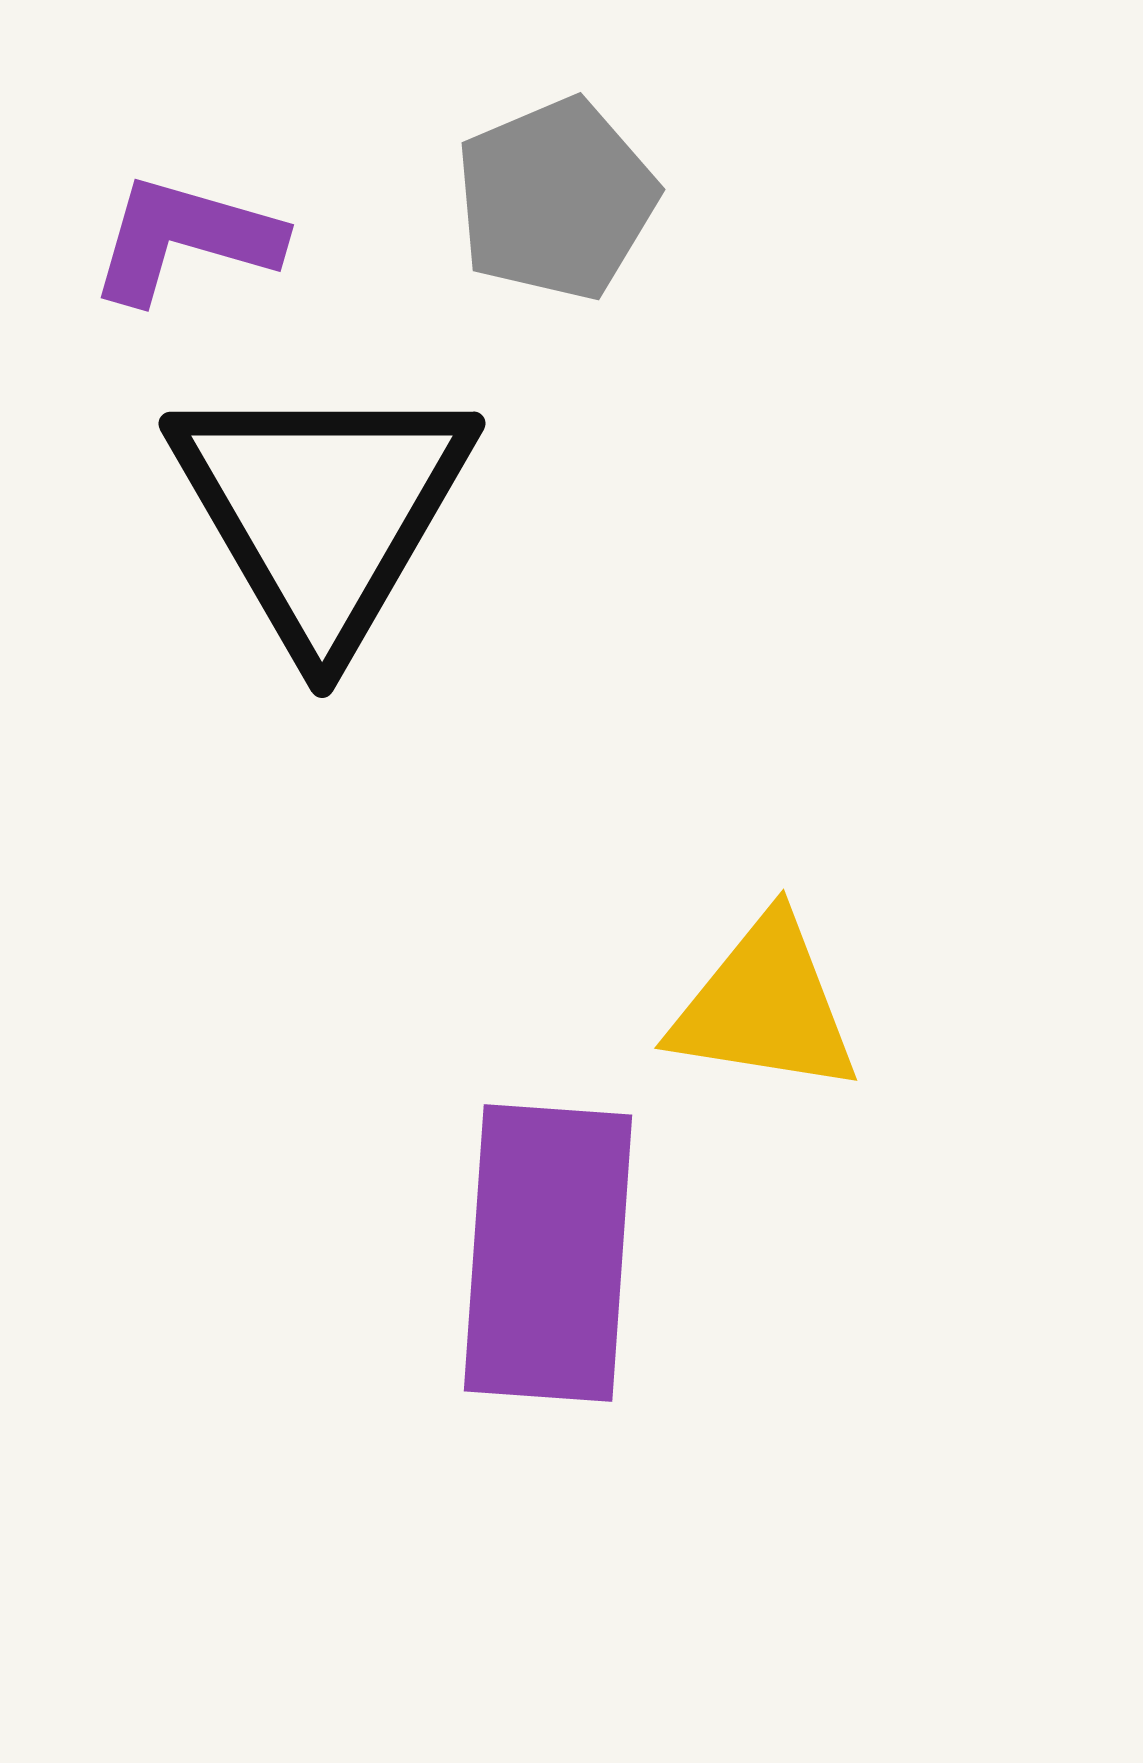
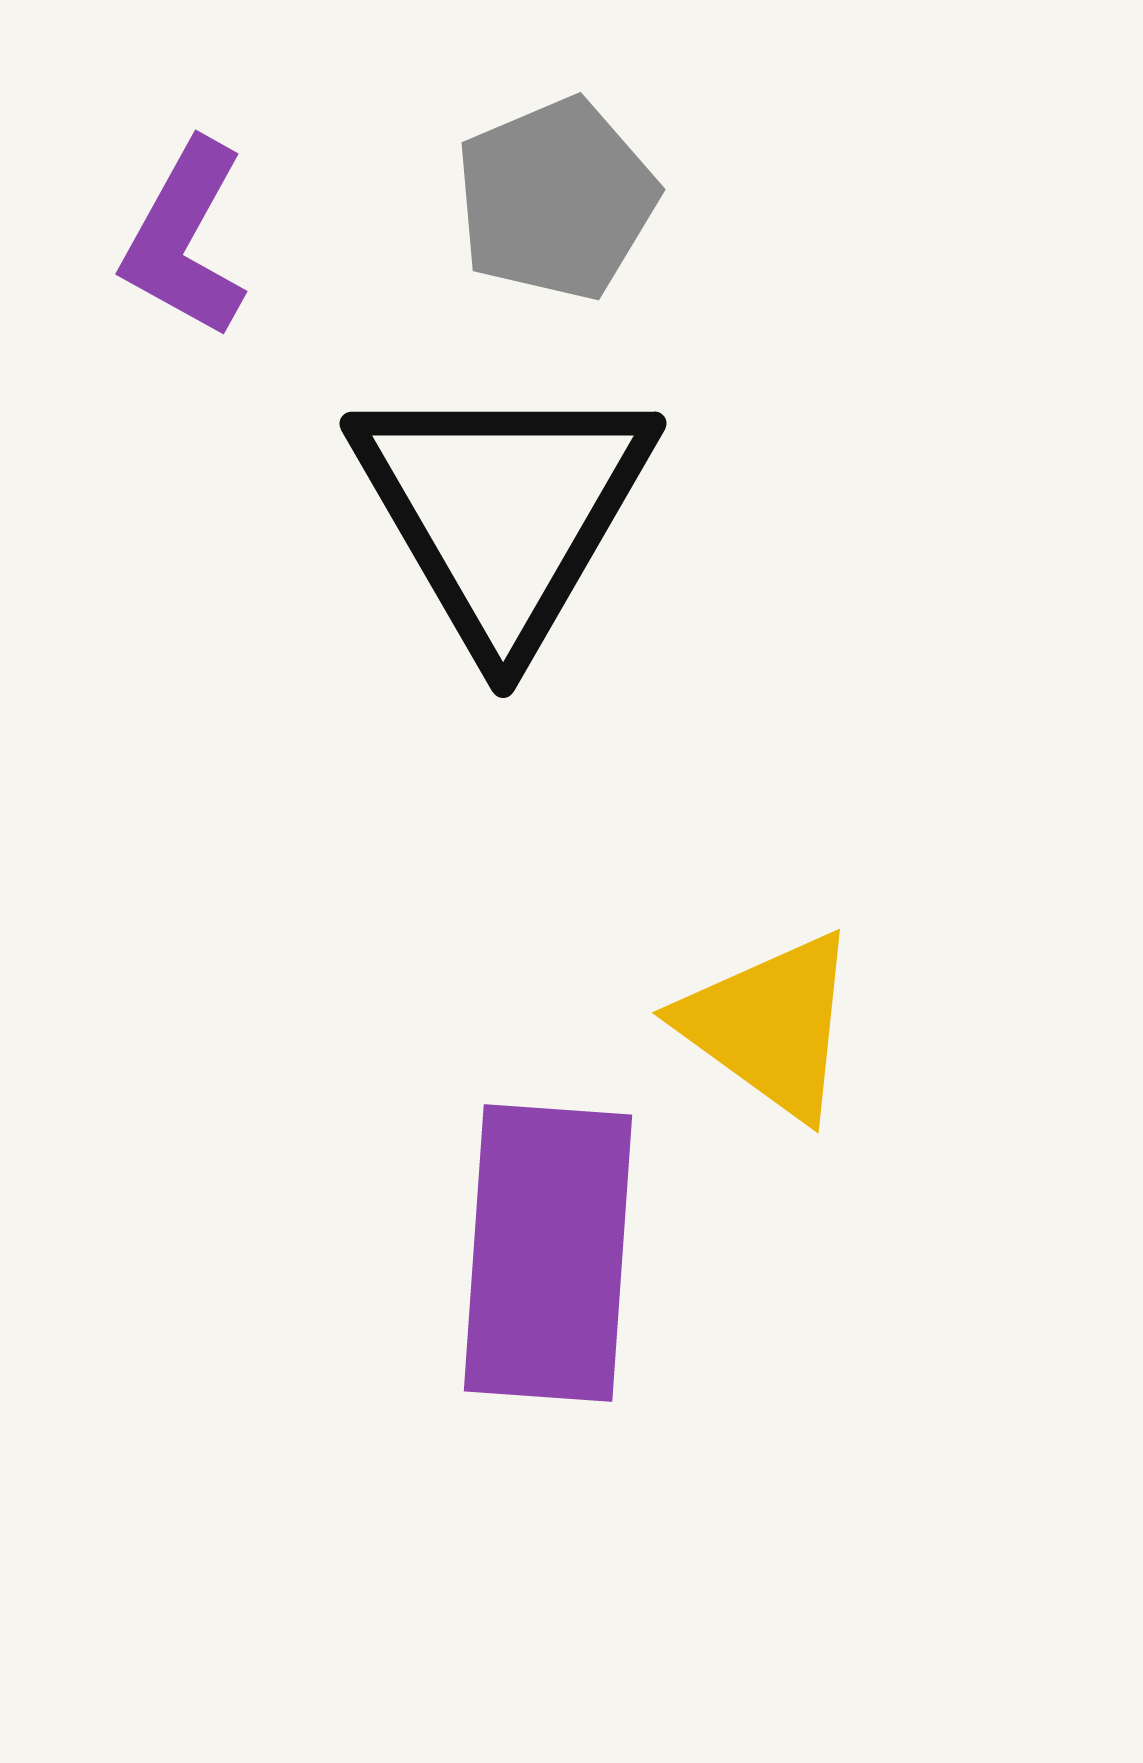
purple L-shape: rotated 77 degrees counterclockwise
black triangle: moved 181 px right
yellow triangle: moved 5 px right, 19 px down; rotated 27 degrees clockwise
